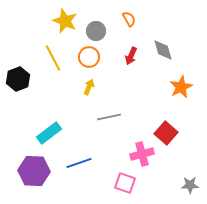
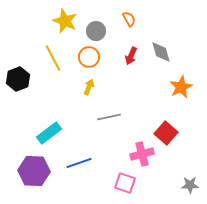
gray diamond: moved 2 px left, 2 px down
